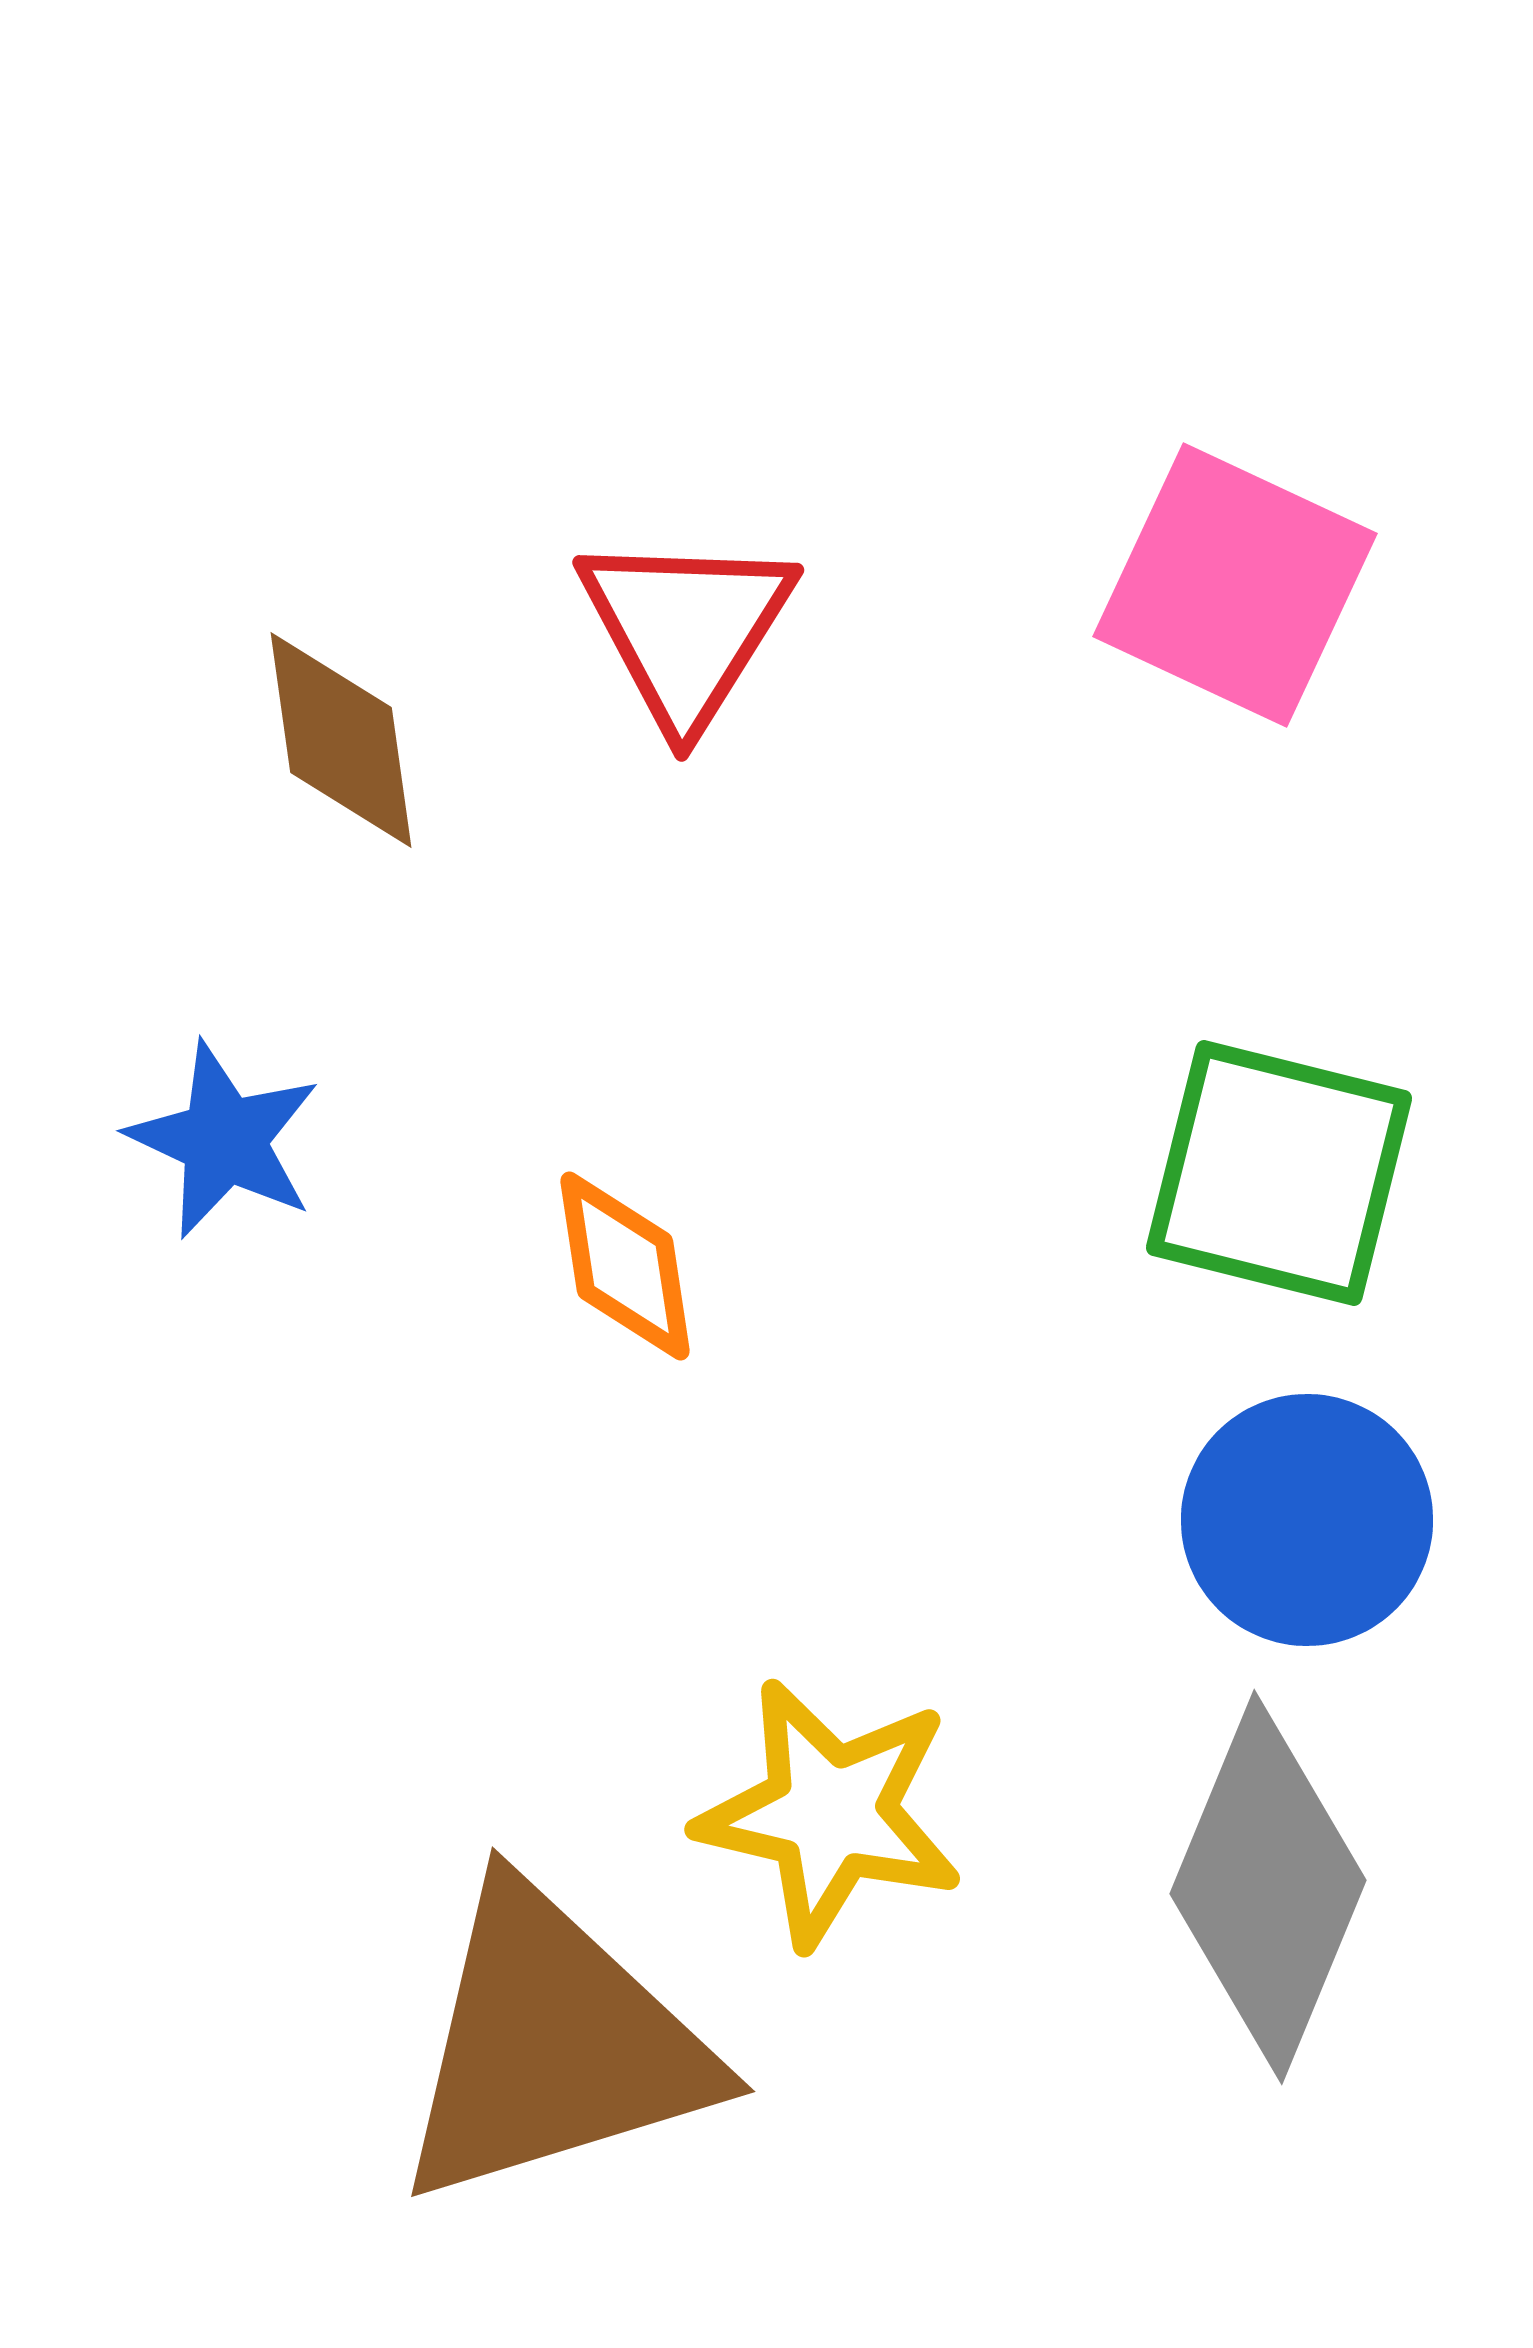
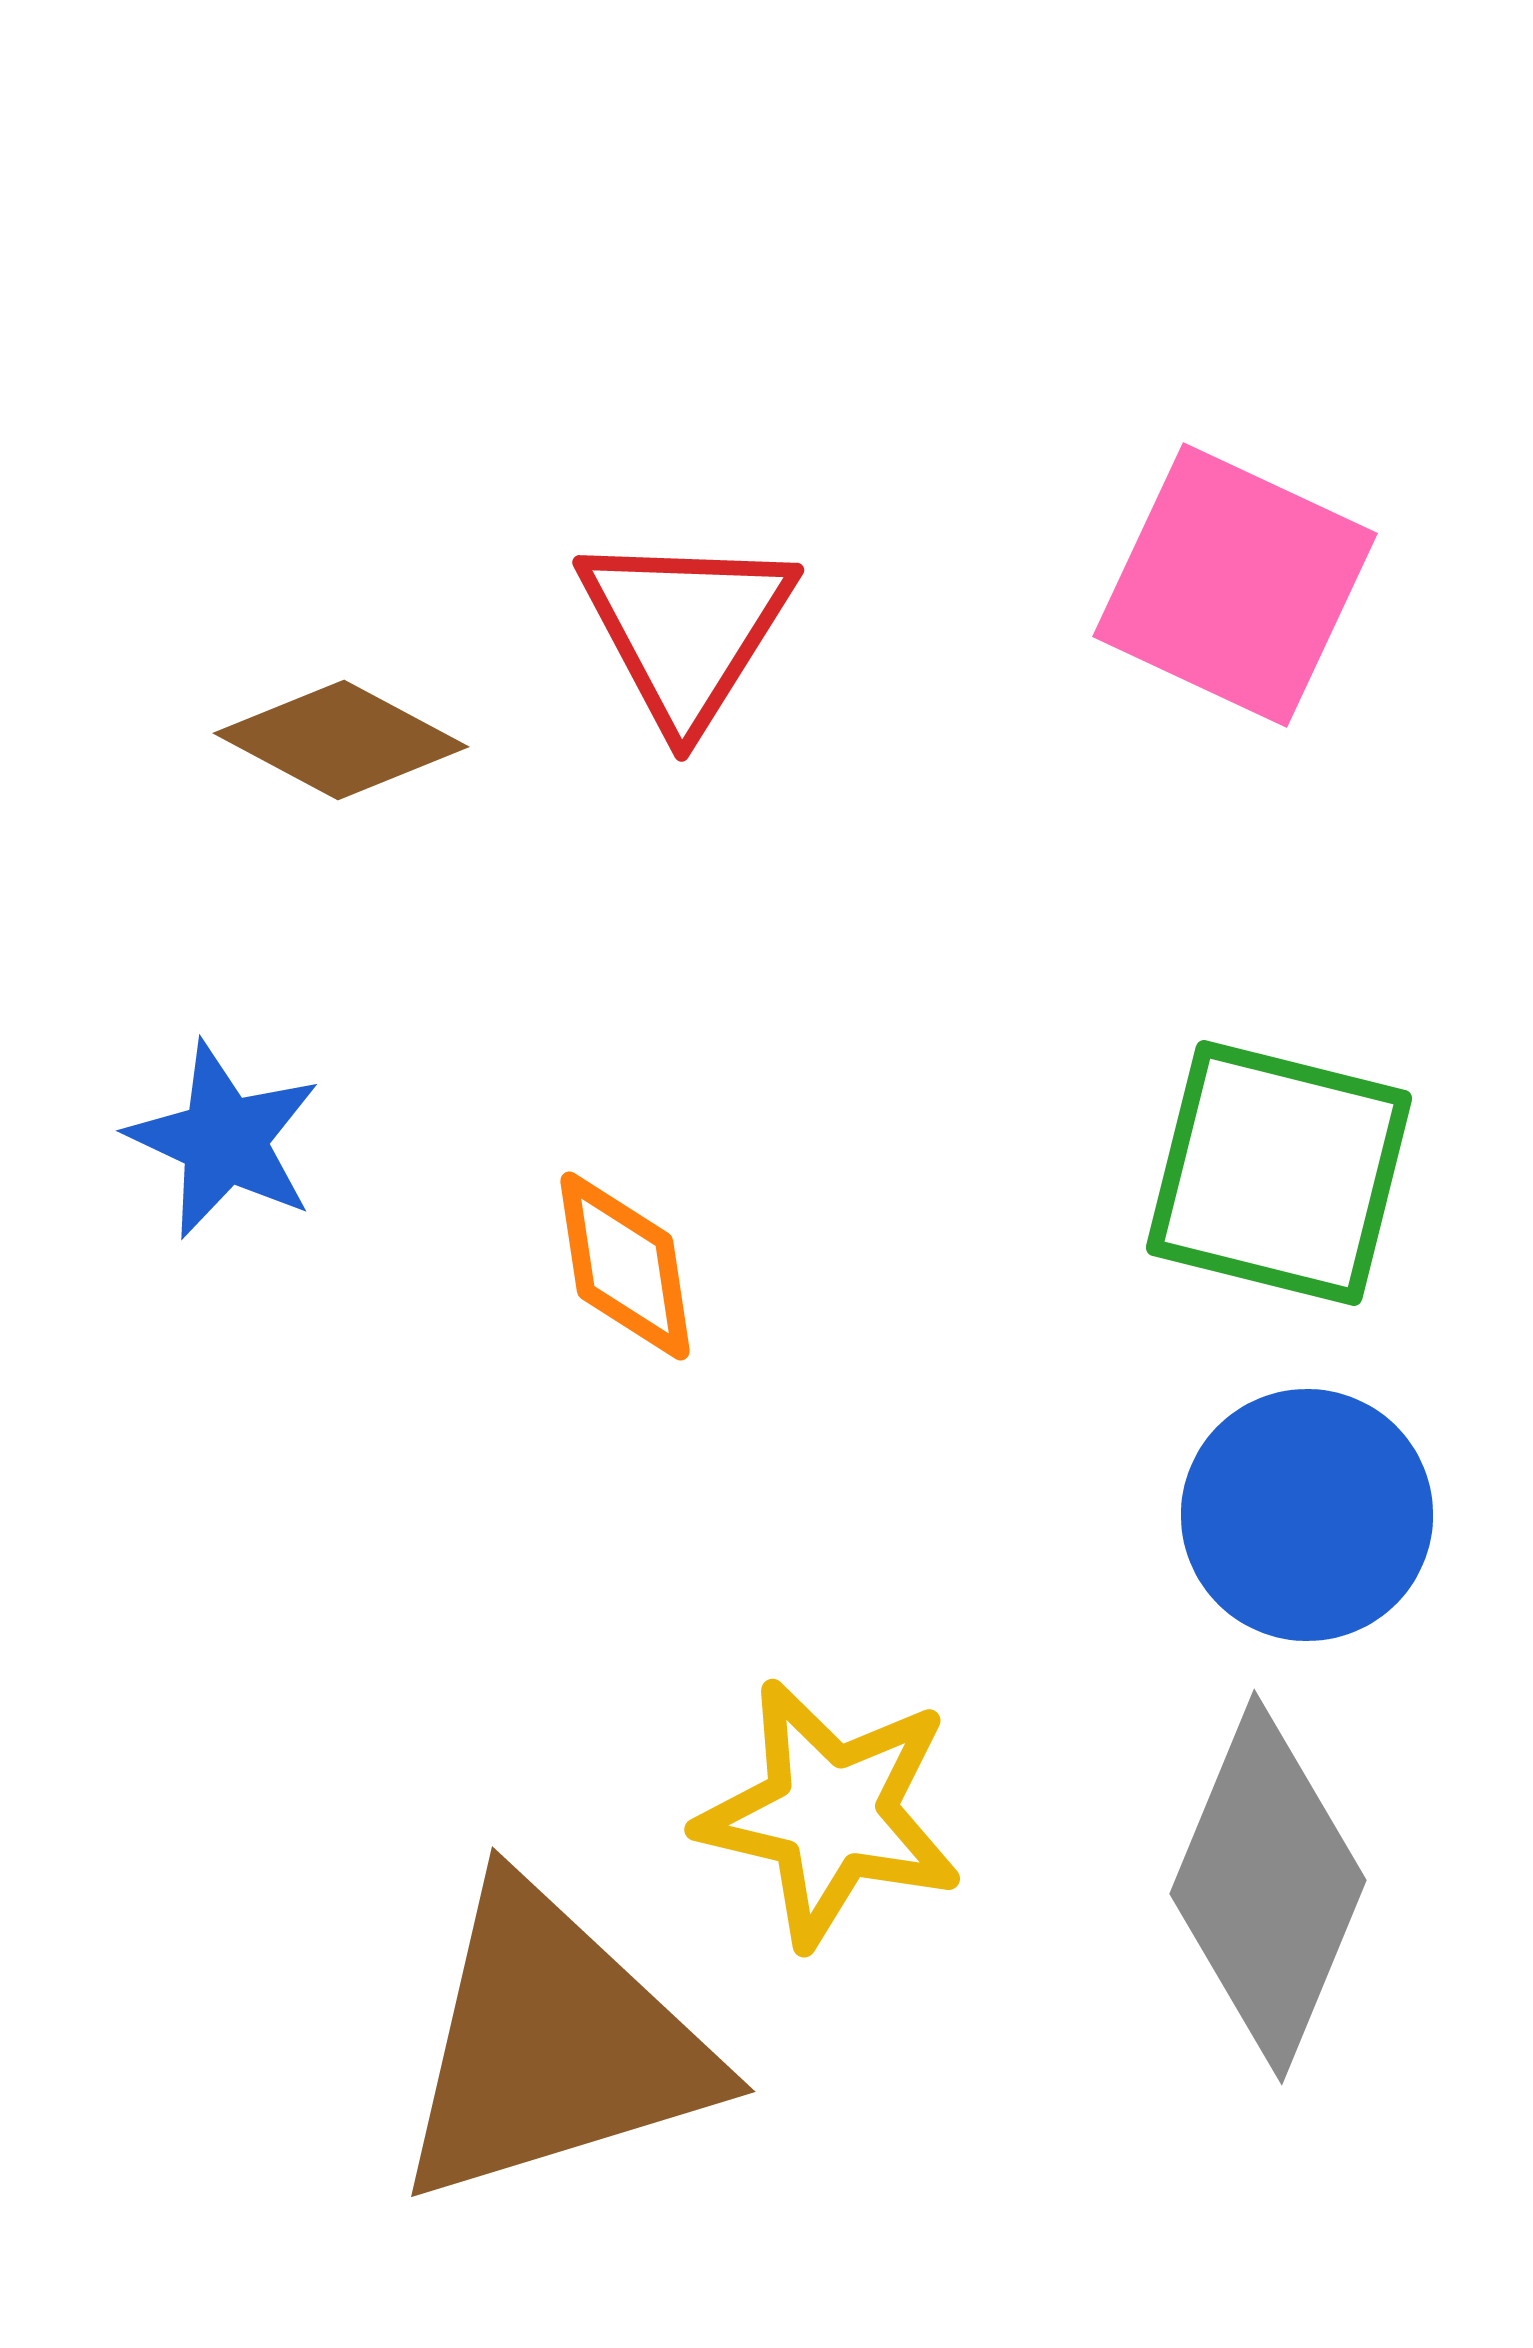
brown diamond: rotated 54 degrees counterclockwise
blue circle: moved 5 px up
